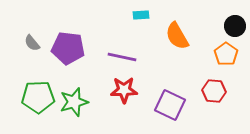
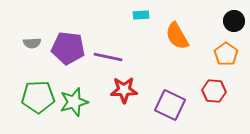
black circle: moved 1 px left, 5 px up
gray semicircle: rotated 54 degrees counterclockwise
purple line: moved 14 px left
